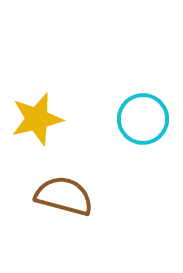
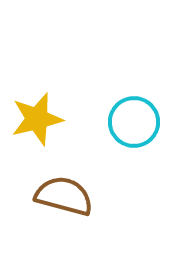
cyan circle: moved 9 px left, 3 px down
